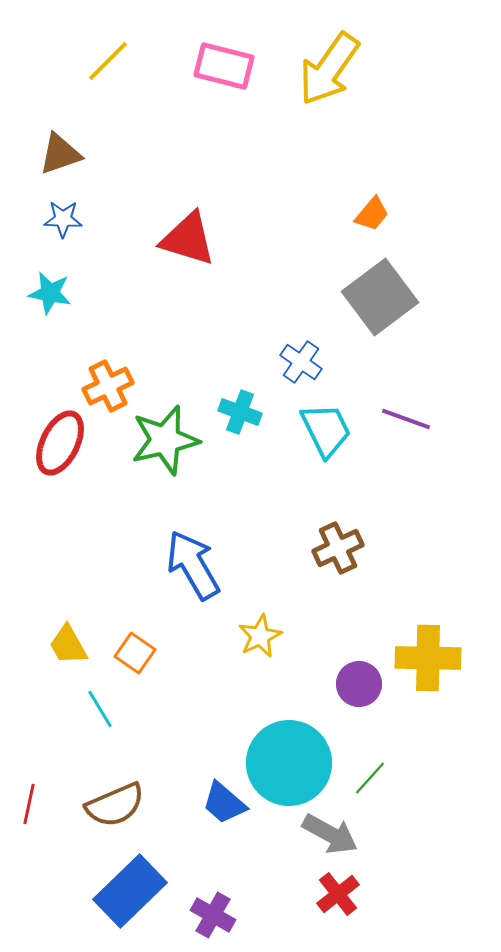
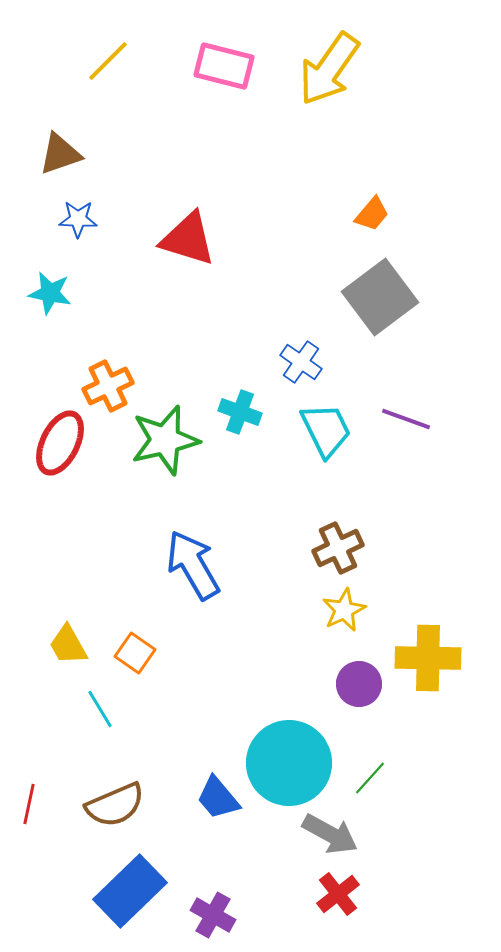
blue star: moved 15 px right
yellow star: moved 84 px right, 26 px up
blue trapezoid: moved 6 px left, 5 px up; rotated 9 degrees clockwise
